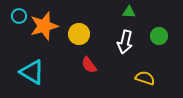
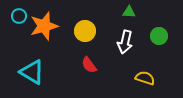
yellow circle: moved 6 px right, 3 px up
